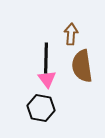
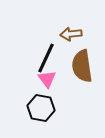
brown arrow: rotated 100 degrees counterclockwise
black line: rotated 24 degrees clockwise
